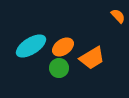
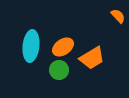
cyan ellipse: rotated 52 degrees counterclockwise
green circle: moved 2 px down
